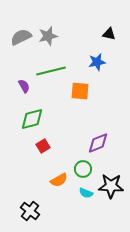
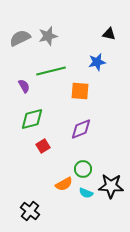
gray semicircle: moved 1 px left, 1 px down
purple diamond: moved 17 px left, 14 px up
orange semicircle: moved 5 px right, 4 px down
